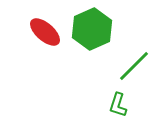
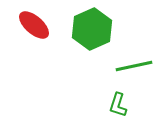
red ellipse: moved 11 px left, 7 px up
green line: rotated 33 degrees clockwise
